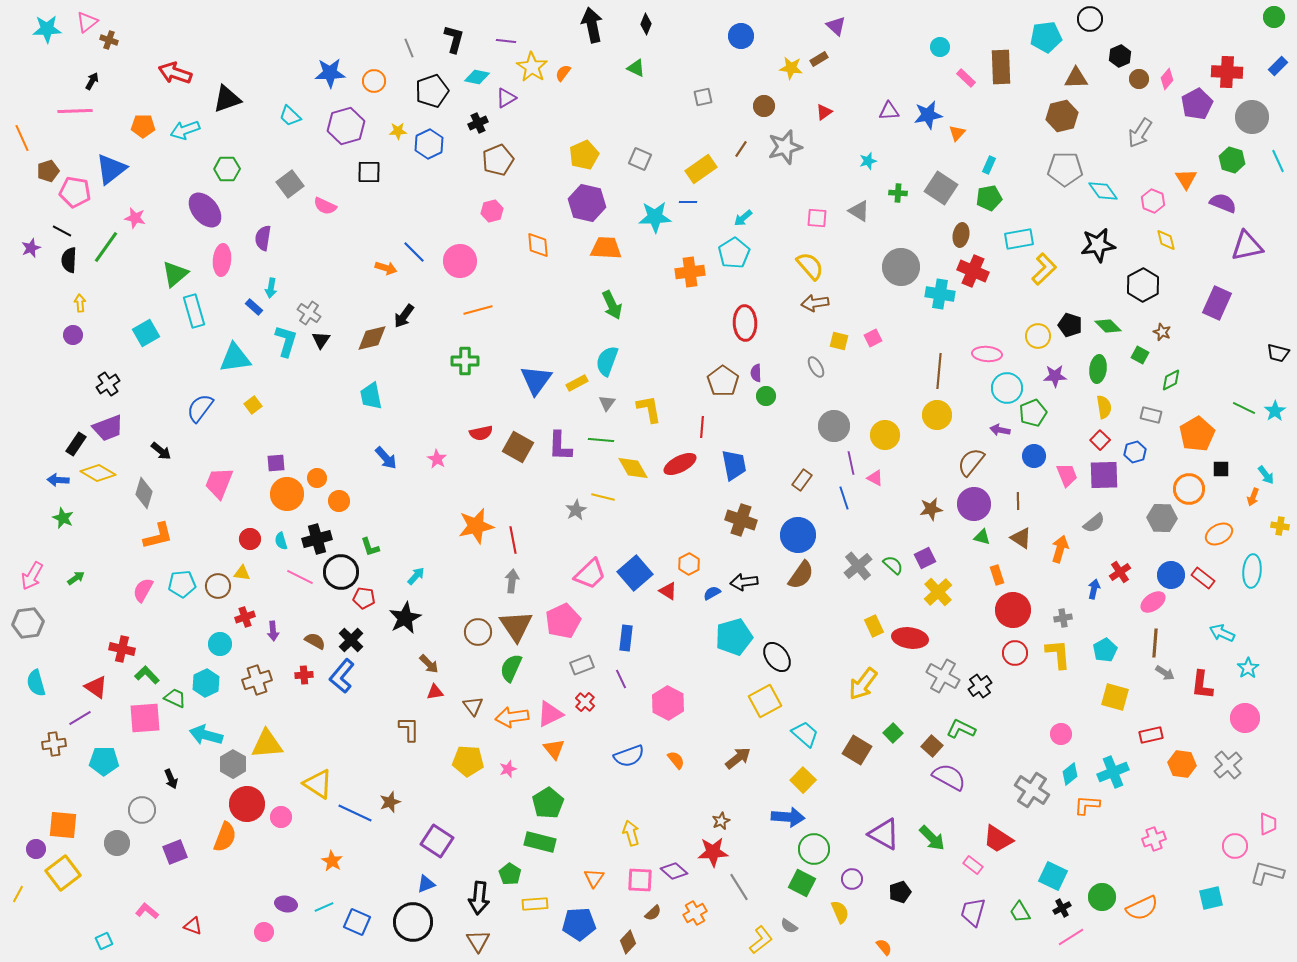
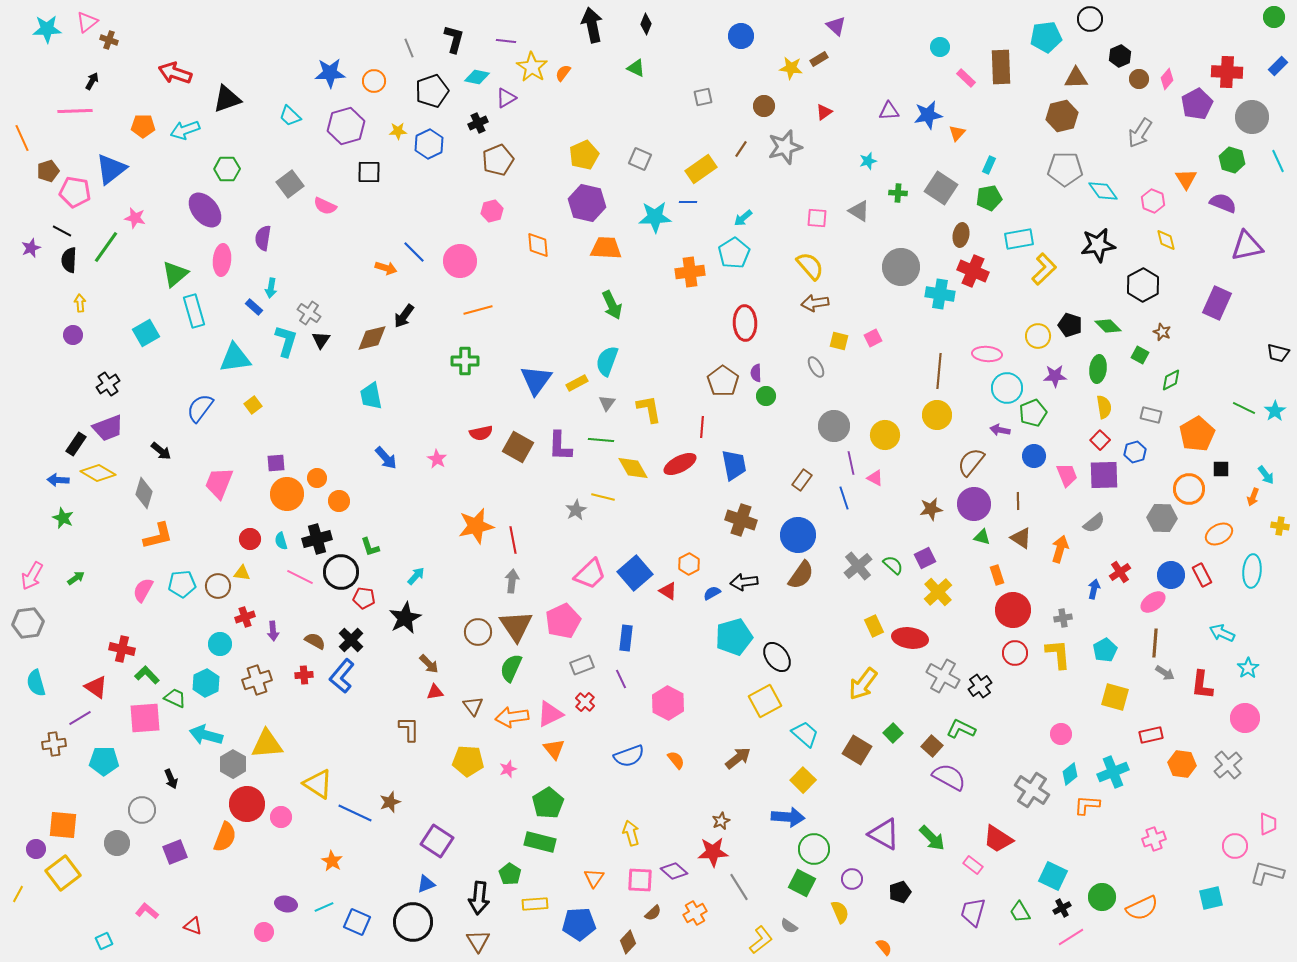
red rectangle at (1203, 578): moved 1 px left, 3 px up; rotated 25 degrees clockwise
